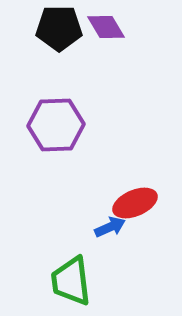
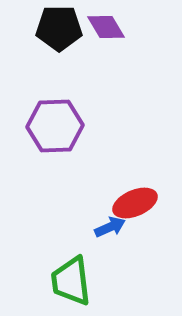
purple hexagon: moved 1 px left, 1 px down
